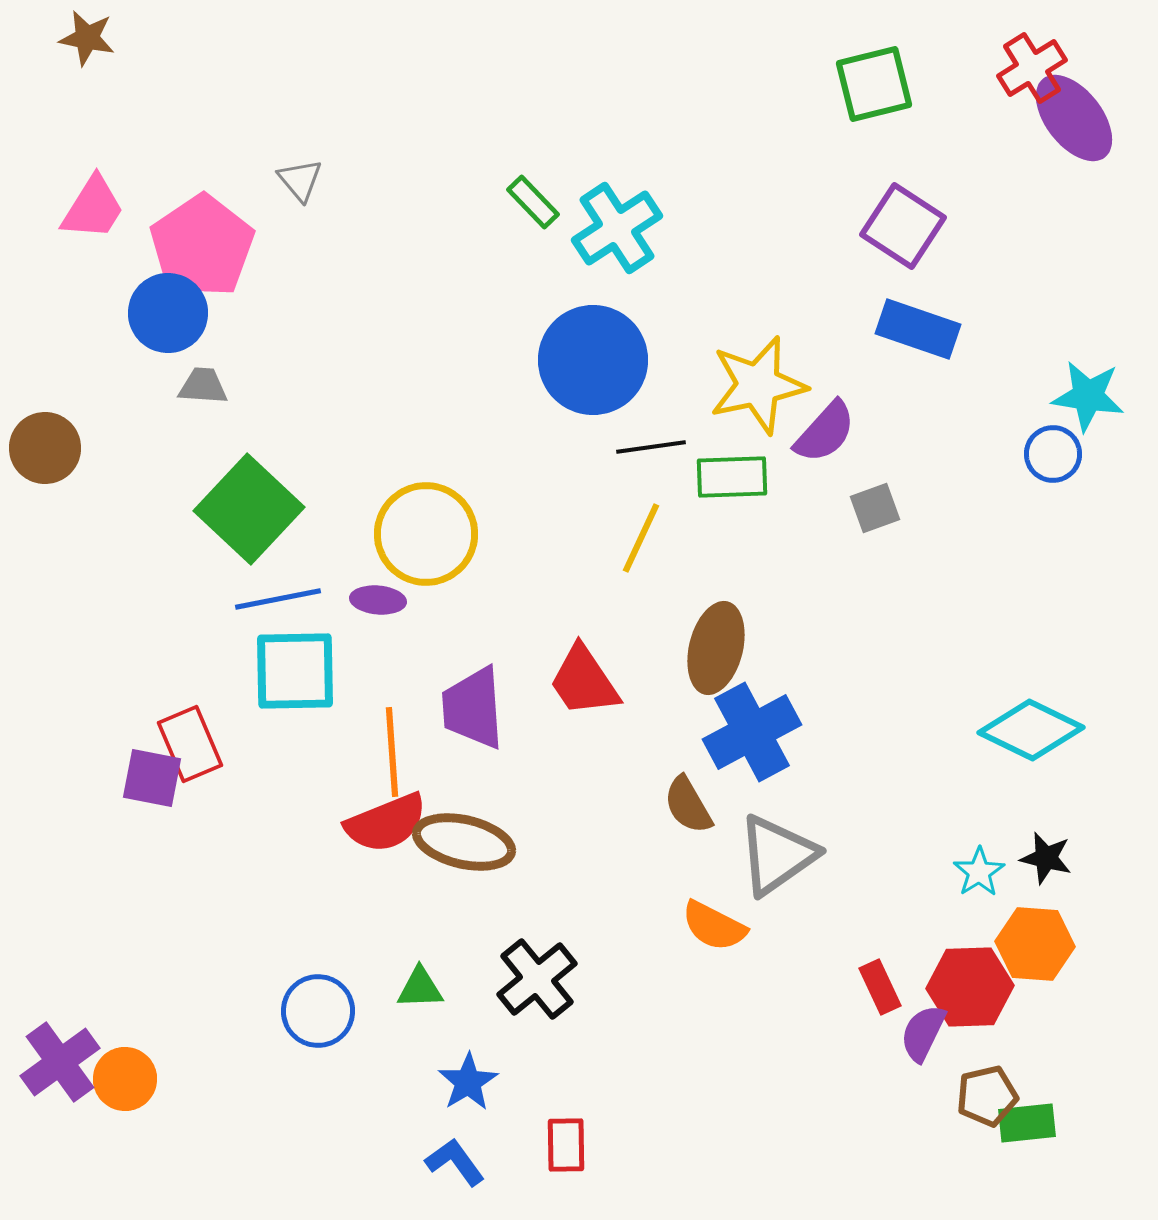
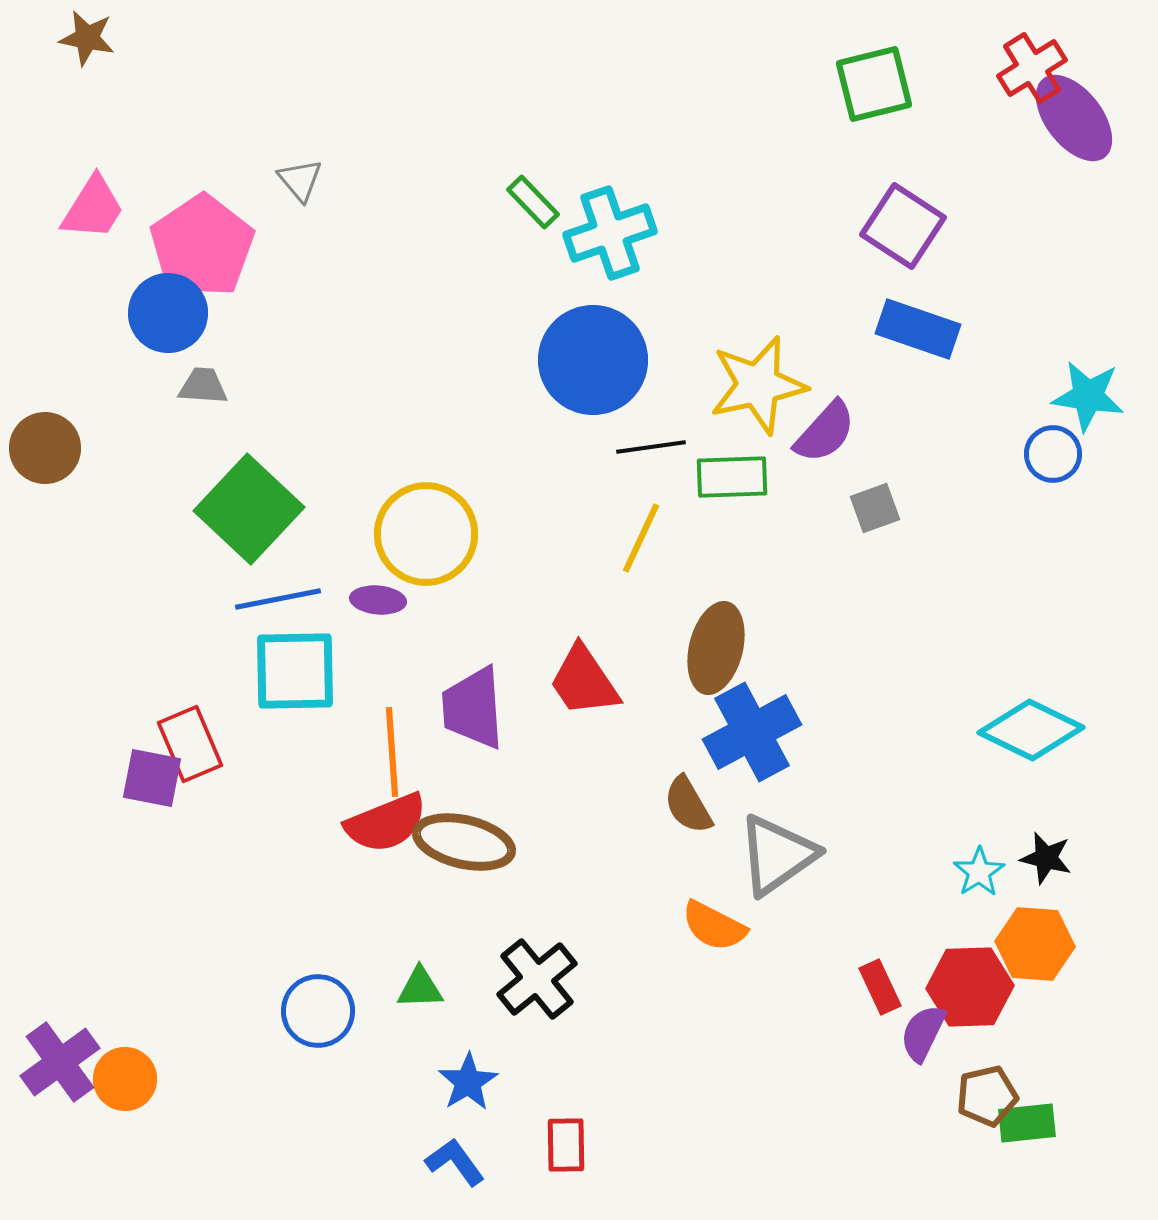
cyan cross at (617, 228): moved 7 px left, 5 px down; rotated 14 degrees clockwise
